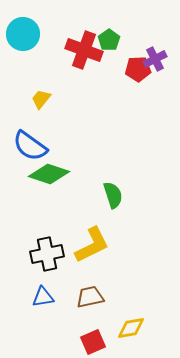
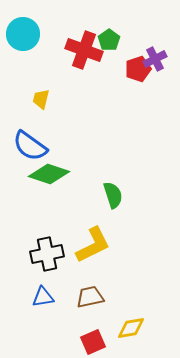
red pentagon: rotated 15 degrees counterclockwise
yellow trapezoid: rotated 25 degrees counterclockwise
yellow L-shape: moved 1 px right
